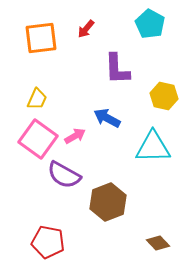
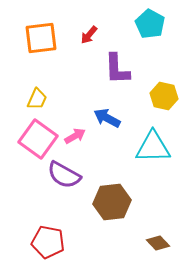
red arrow: moved 3 px right, 6 px down
brown hexagon: moved 4 px right; rotated 15 degrees clockwise
